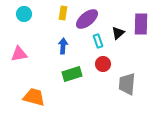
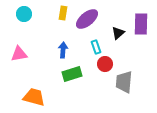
cyan rectangle: moved 2 px left, 6 px down
blue arrow: moved 4 px down
red circle: moved 2 px right
gray trapezoid: moved 3 px left, 2 px up
